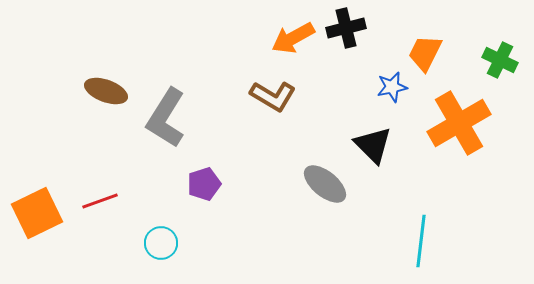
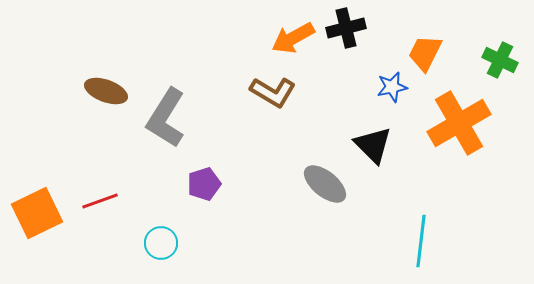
brown L-shape: moved 4 px up
